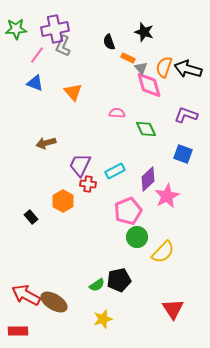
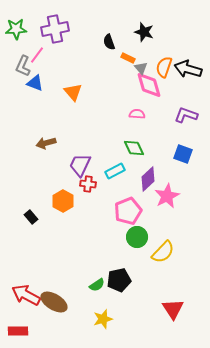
gray L-shape: moved 40 px left, 20 px down
pink semicircle: moved 20 px right, 1 px down
green diamond: moved 12 px left, 19 px down
